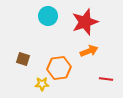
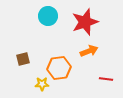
brown square: rotated 32 degrees counterclockwise
